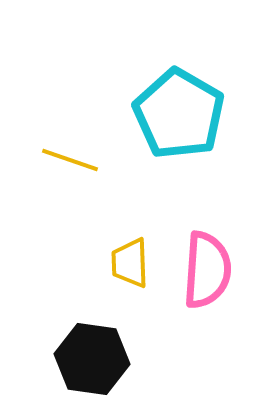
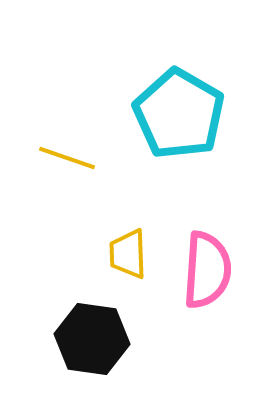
yellow line: moved 3 px left, 2 px up
yellow trapezoid: moved 2 px left, 9 px up
black hexagon: moved 20 px up
